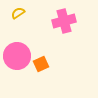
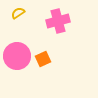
pink cross: moved 6 px left
orange square: moved 2 px right, 5 px up
